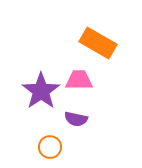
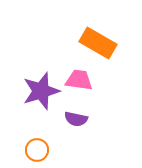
pink trapezoid: rotated 8 degrees clockwise
purple star: rotated 18 degrees clockwise
orange circle: moved 13 px left, 3 px down
